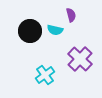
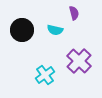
purple semicircle: moved 3 px right, 2 px up
black circle: moved 8 px left, 1 px up
purple cross: moved 1 px left, 2 px down
